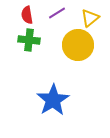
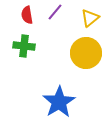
purple line: moved 2 px left, 1 px up; rotated 18 degrees counterclockwise
green cross: moved 5 px left, 6 px down
yellow circle: moved 8 px right, 8 px down
blue star: moved 6 px right, 2 px down
